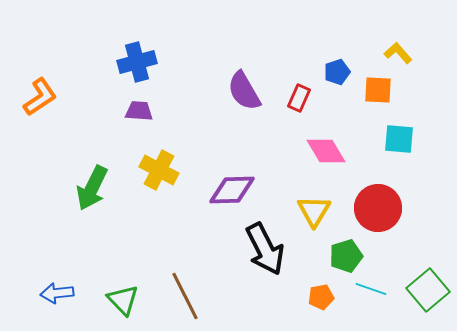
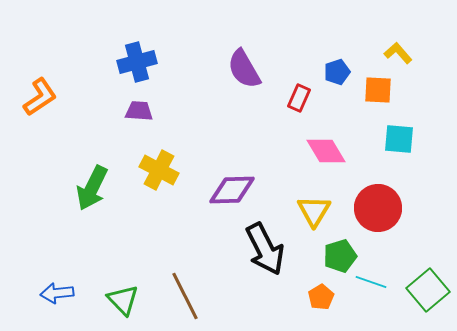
purple semicircle: moved 22 px up
green pentagon: moved 6 px left
cyan line: moved 7 px up
orange pentagon: rotated 20 degrees counterclockwise
